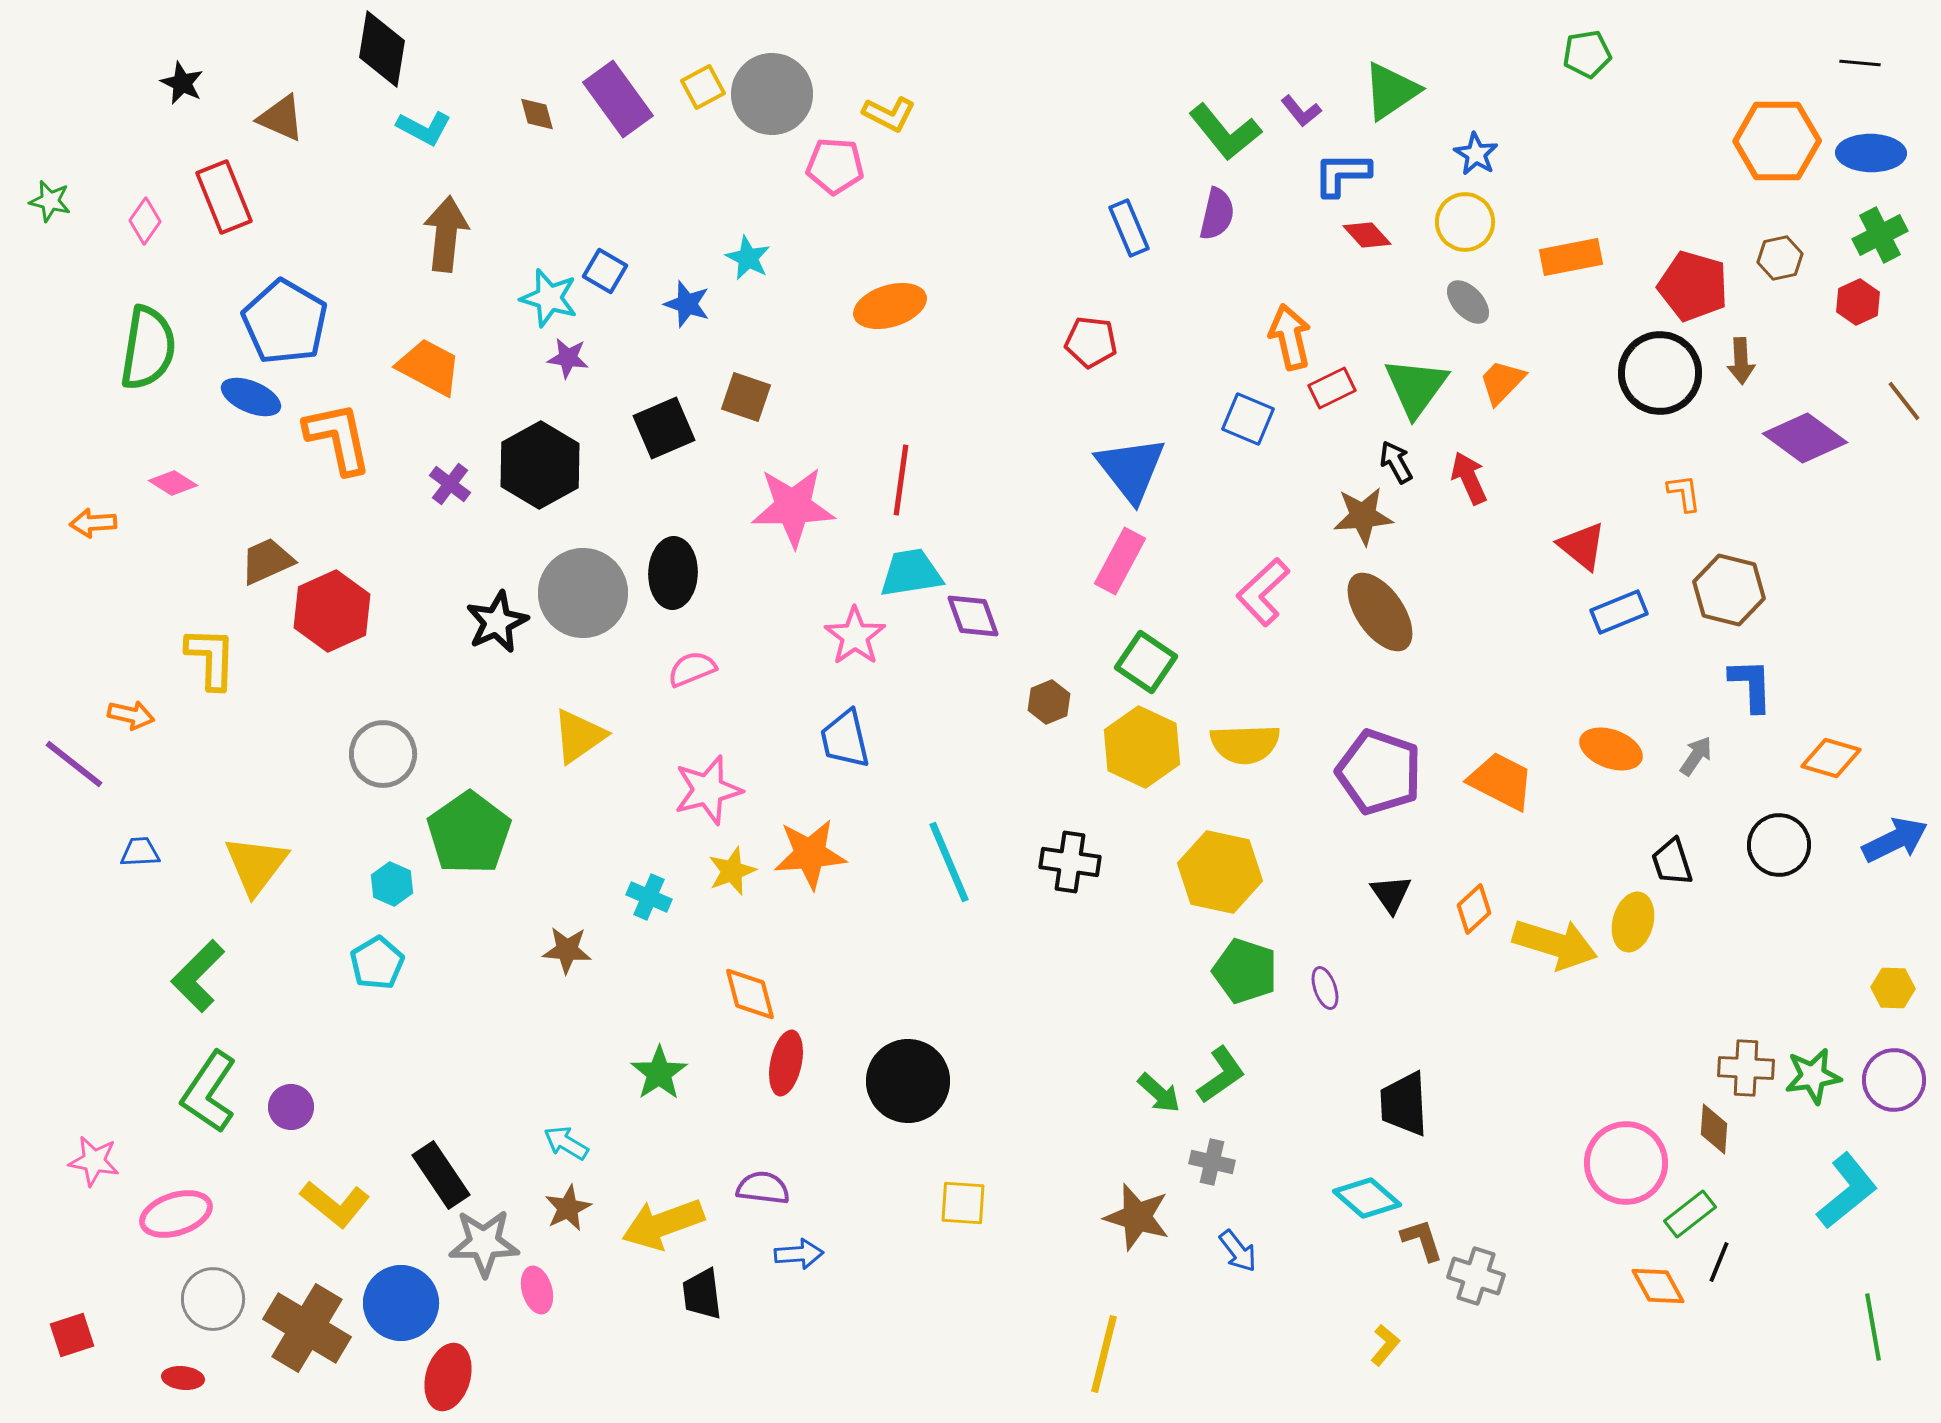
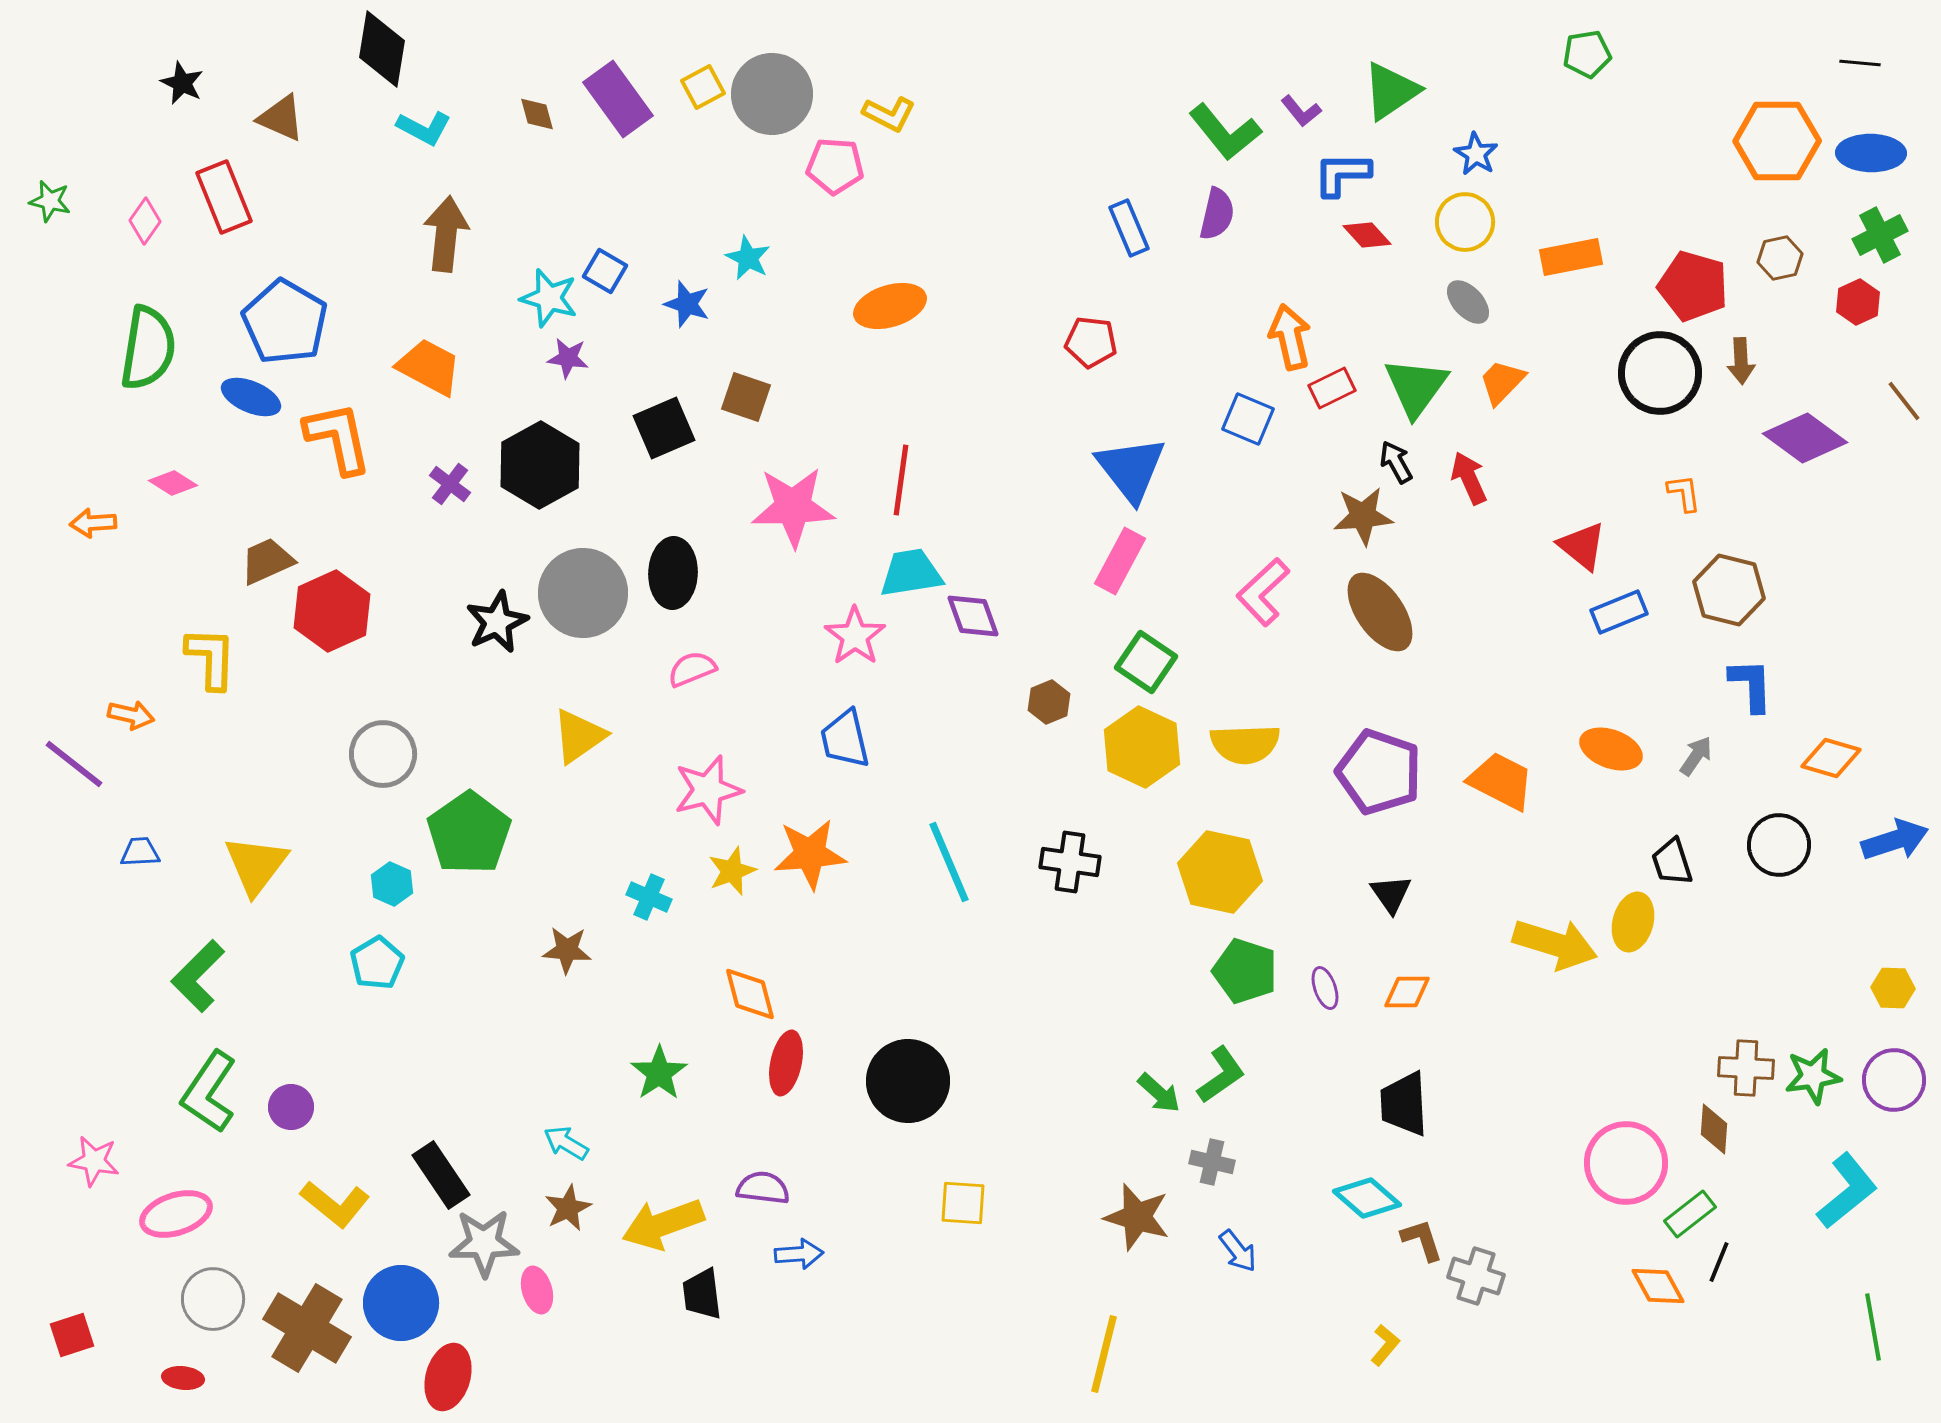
blue arrow at (1895, 840): rotated 8 degrees clockwise
orange diamond at (1474, 909): moved 67 px left, 83 px down; rotated 42 degrees clockwise
